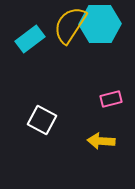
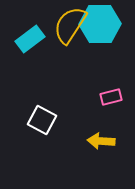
pink rectangle: moved 2 px up
